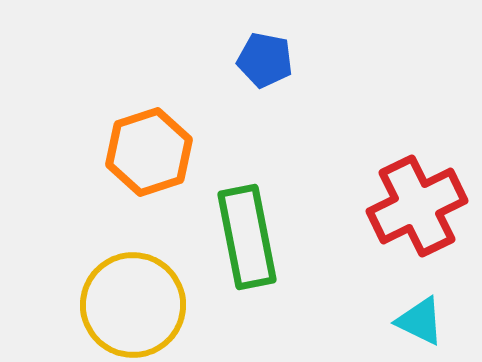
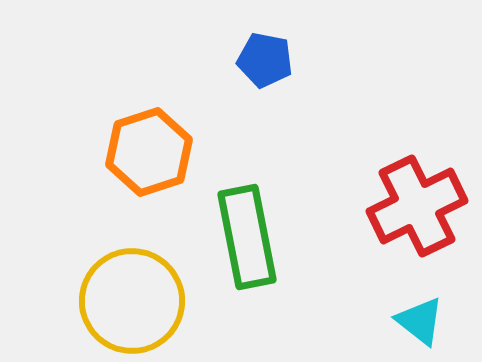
yellow circle: moved 1 px left, 4 px up
cyan triangle: rotated 12 degrees clockwise
